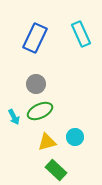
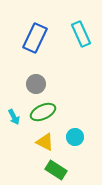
green ellipse: moved 3 px right, 1 px down
yellow triangle: moved 2 px left; rotated 42 degrees clockwise
green rectangle: rotated 10 degrees counterclockwise
